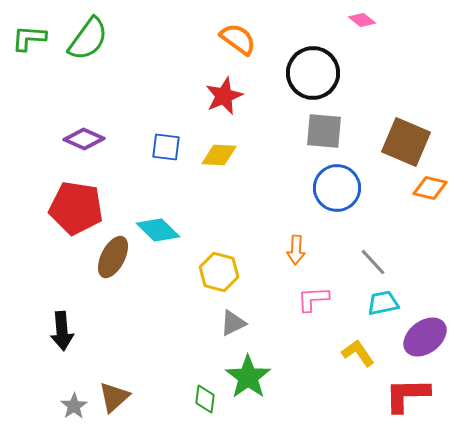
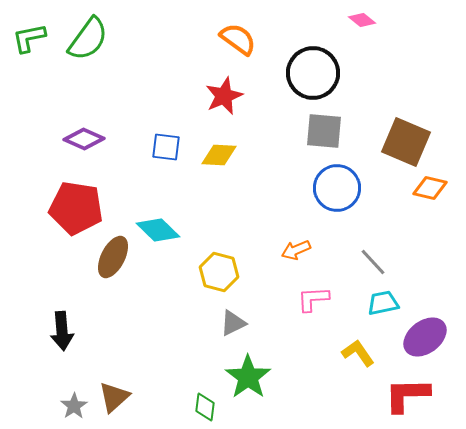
green L-shape: rotated 15 degrees counterclockwise
orange arrow: rotated 64 degrees clockwise
green diamond: moved 8 px down
